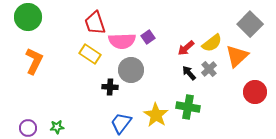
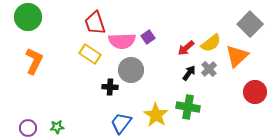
yellow semicircle: moved 1 px left
black arrow: rotated 77 degrees clockwise
